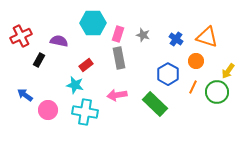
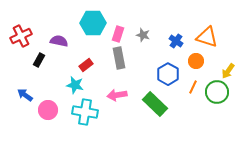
blue cross: moved 2 px down
